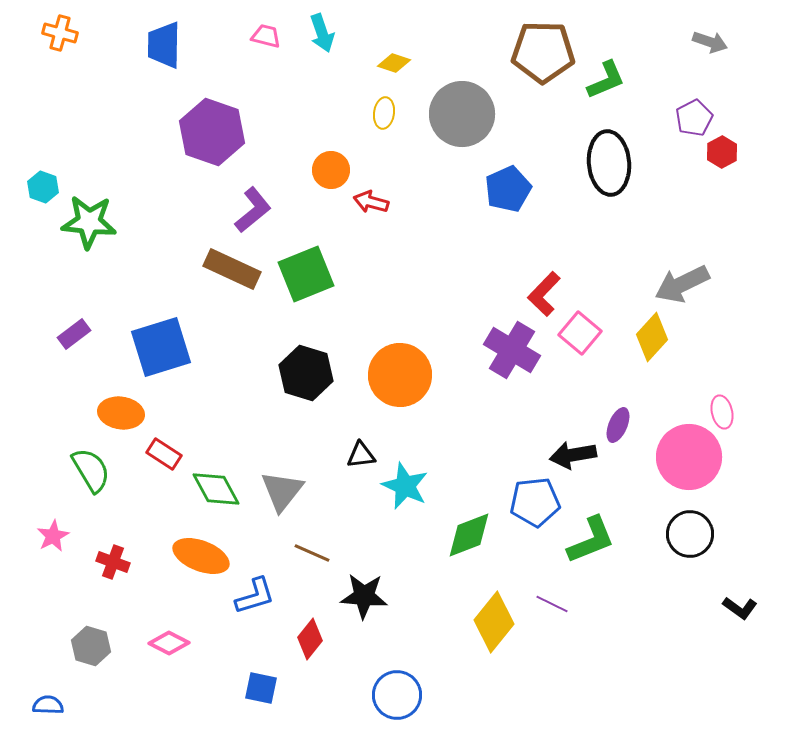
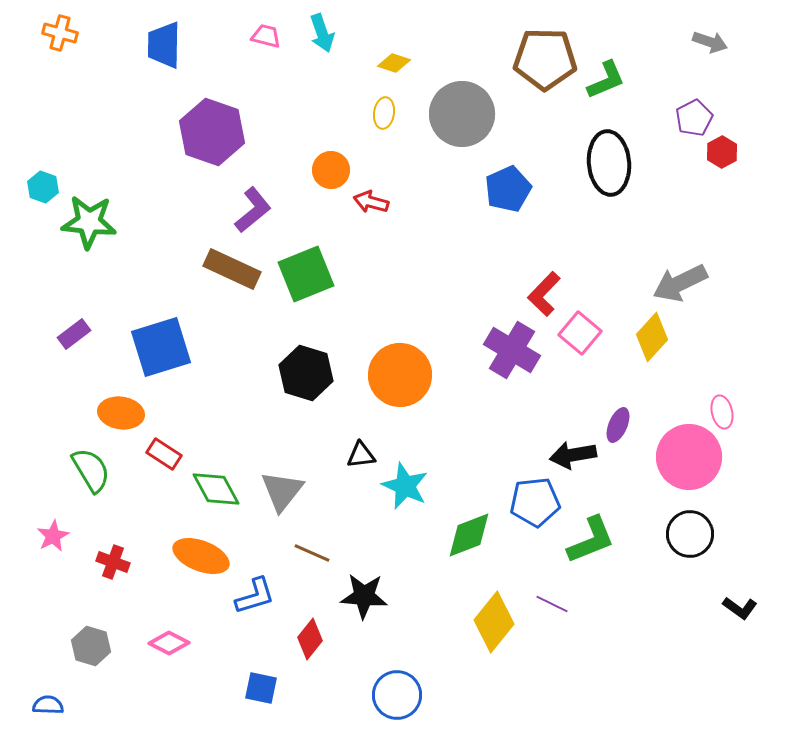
brown pentagon at (543, 52): moved 2 px right, 7 px down
gray arrow at (682, 284): moved 2 px left, 1 px up
